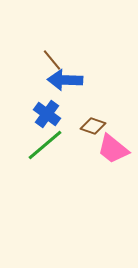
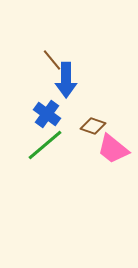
blue arrow: moved 1 px right; rotated 92 degrees counterclockwise
